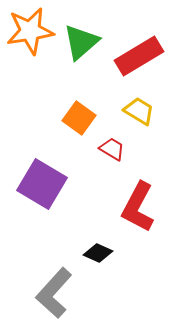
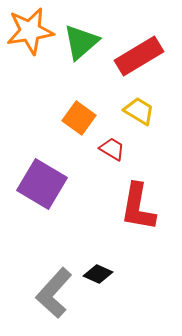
red L-shape: rotated 18 degrees counterclockwise
black diamond: moved 21 px down
